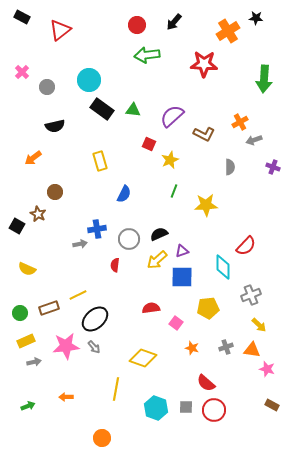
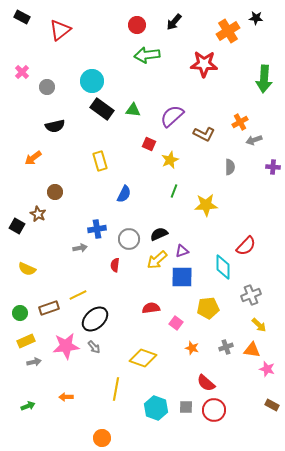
cyan circle at (89, 80): moved 3 px right, 1 px down
purple cross at (273, 167): rotated 16 degrees counterclockwise
gray arrow at (80, 244): moved 4 px down
